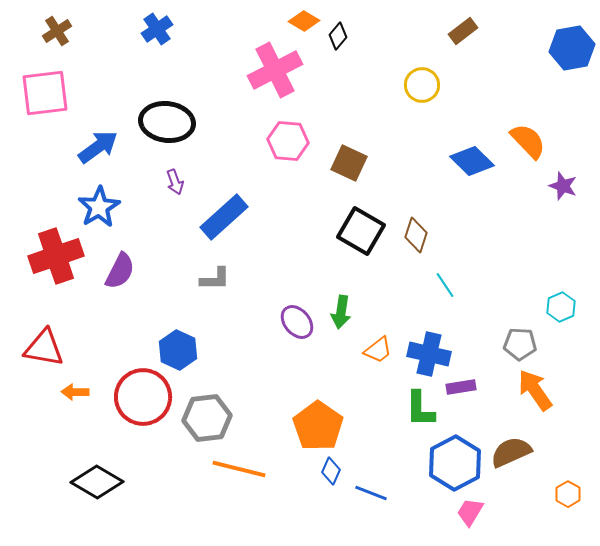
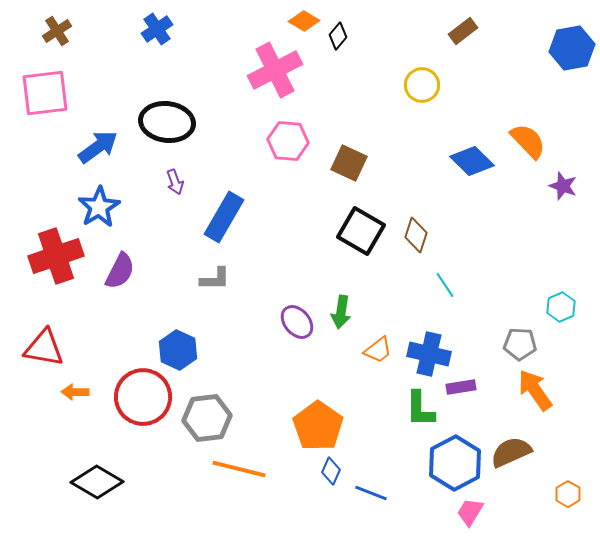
blue rectangle at (224, 217): rotated 18 degrees counterclockwise
